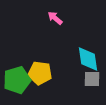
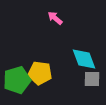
cyan diamond: moved 4 px left; rotated 12 degrees counterclockwise
